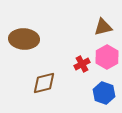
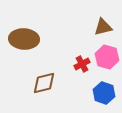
pink hexagon: rotated 15 degrees counterclockwise
